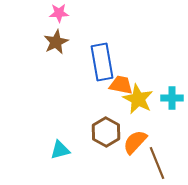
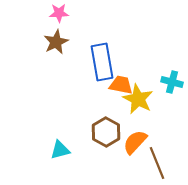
cyan cross: moved 16 px up; rotated 15 degrees clockwise
